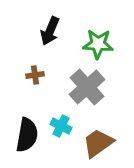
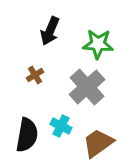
brown cross: rotated 24 degrees counterclockwise
